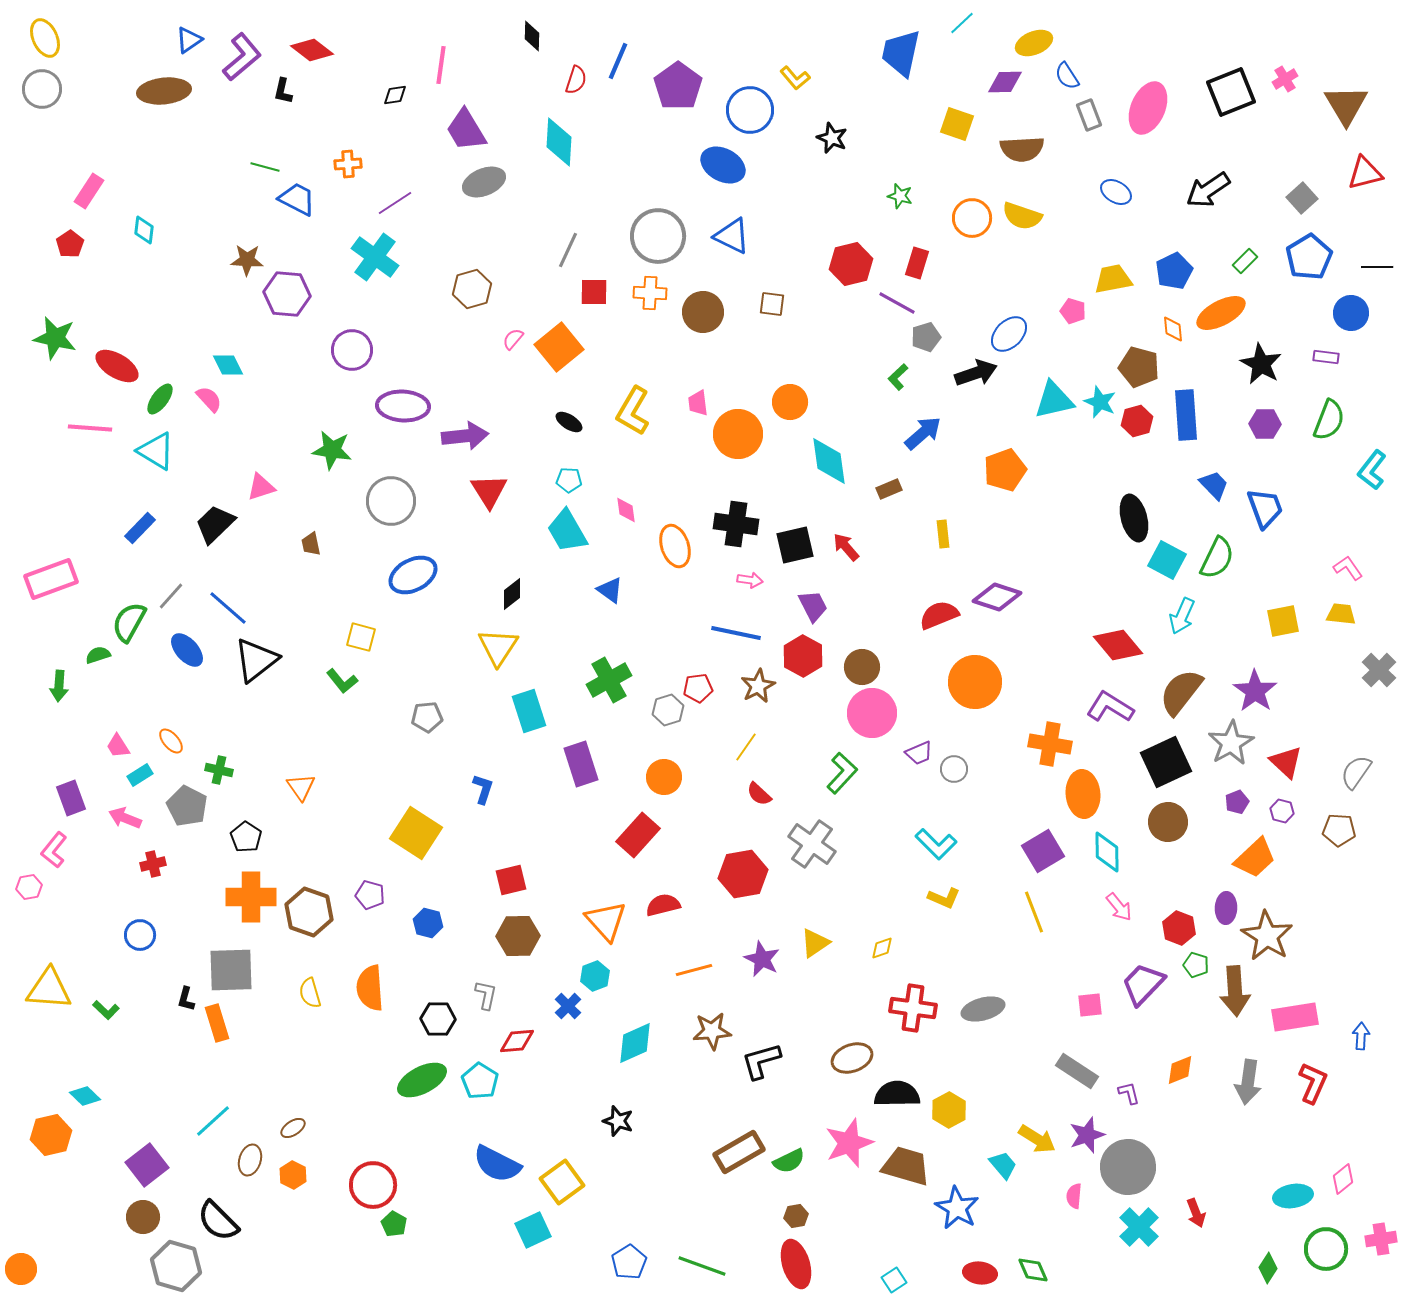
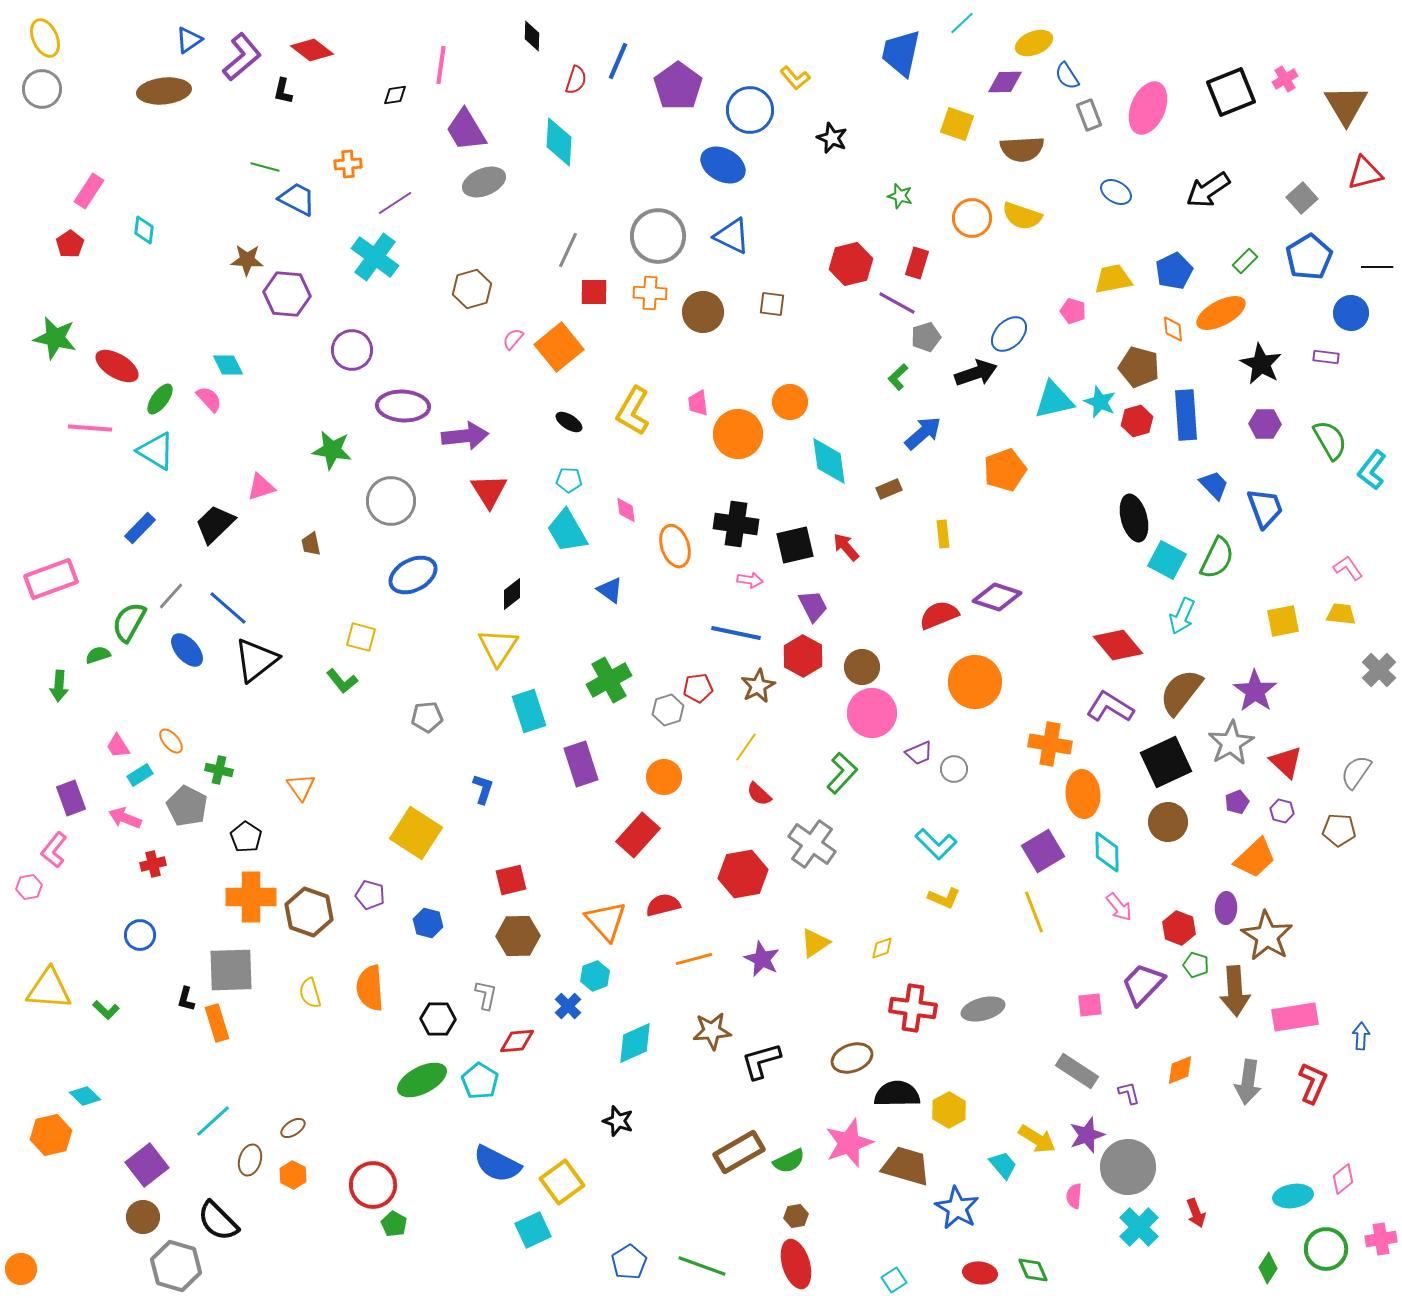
green semicircle at (1329, 420): moved 1 px right, 20 px down; rotated 51 degrees counterclockwise
orange line at (694, 970): moved 11 px up
